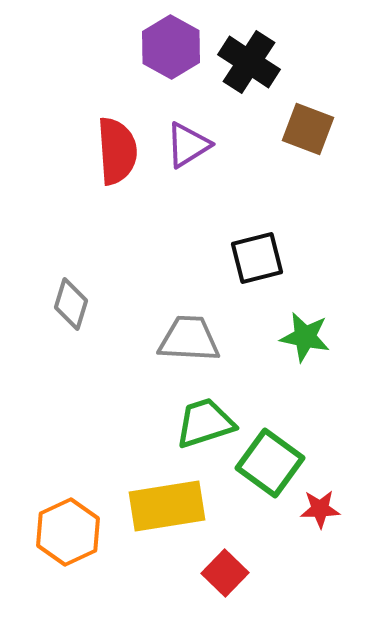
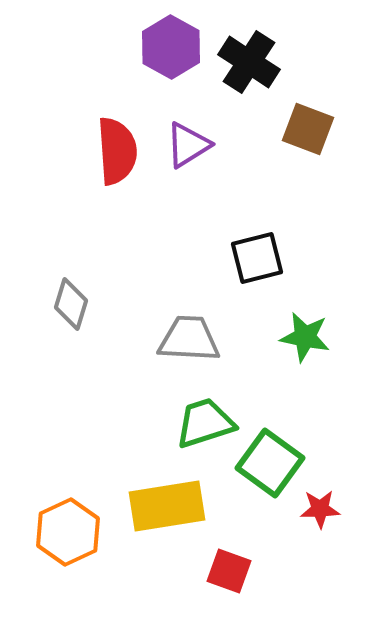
red square: moved 4 px right, 2 px up; rotated 24 degrees counterclockwise
